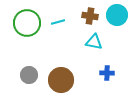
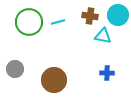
cyan circle: moved 1 px right
green circle: moved 2 px right, 1 px up
cyan triangle: moved 9 px right, 6 px up
gray circle: moved 14 px left, 6 px up
brown circle: moved 7 px left
